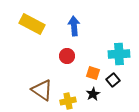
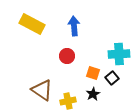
black square: moved 1 px left, 2 px up
